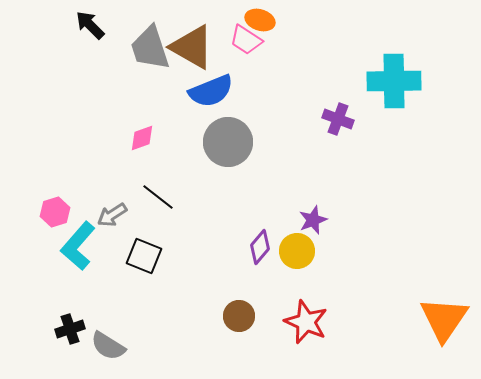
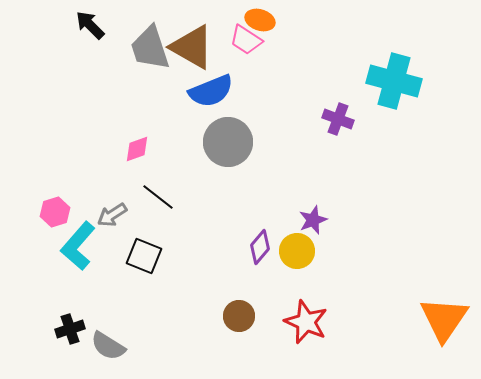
cyan cross: rotated 16 degrees clockwise
pink diamond: moved 5 px left, 11 px down
